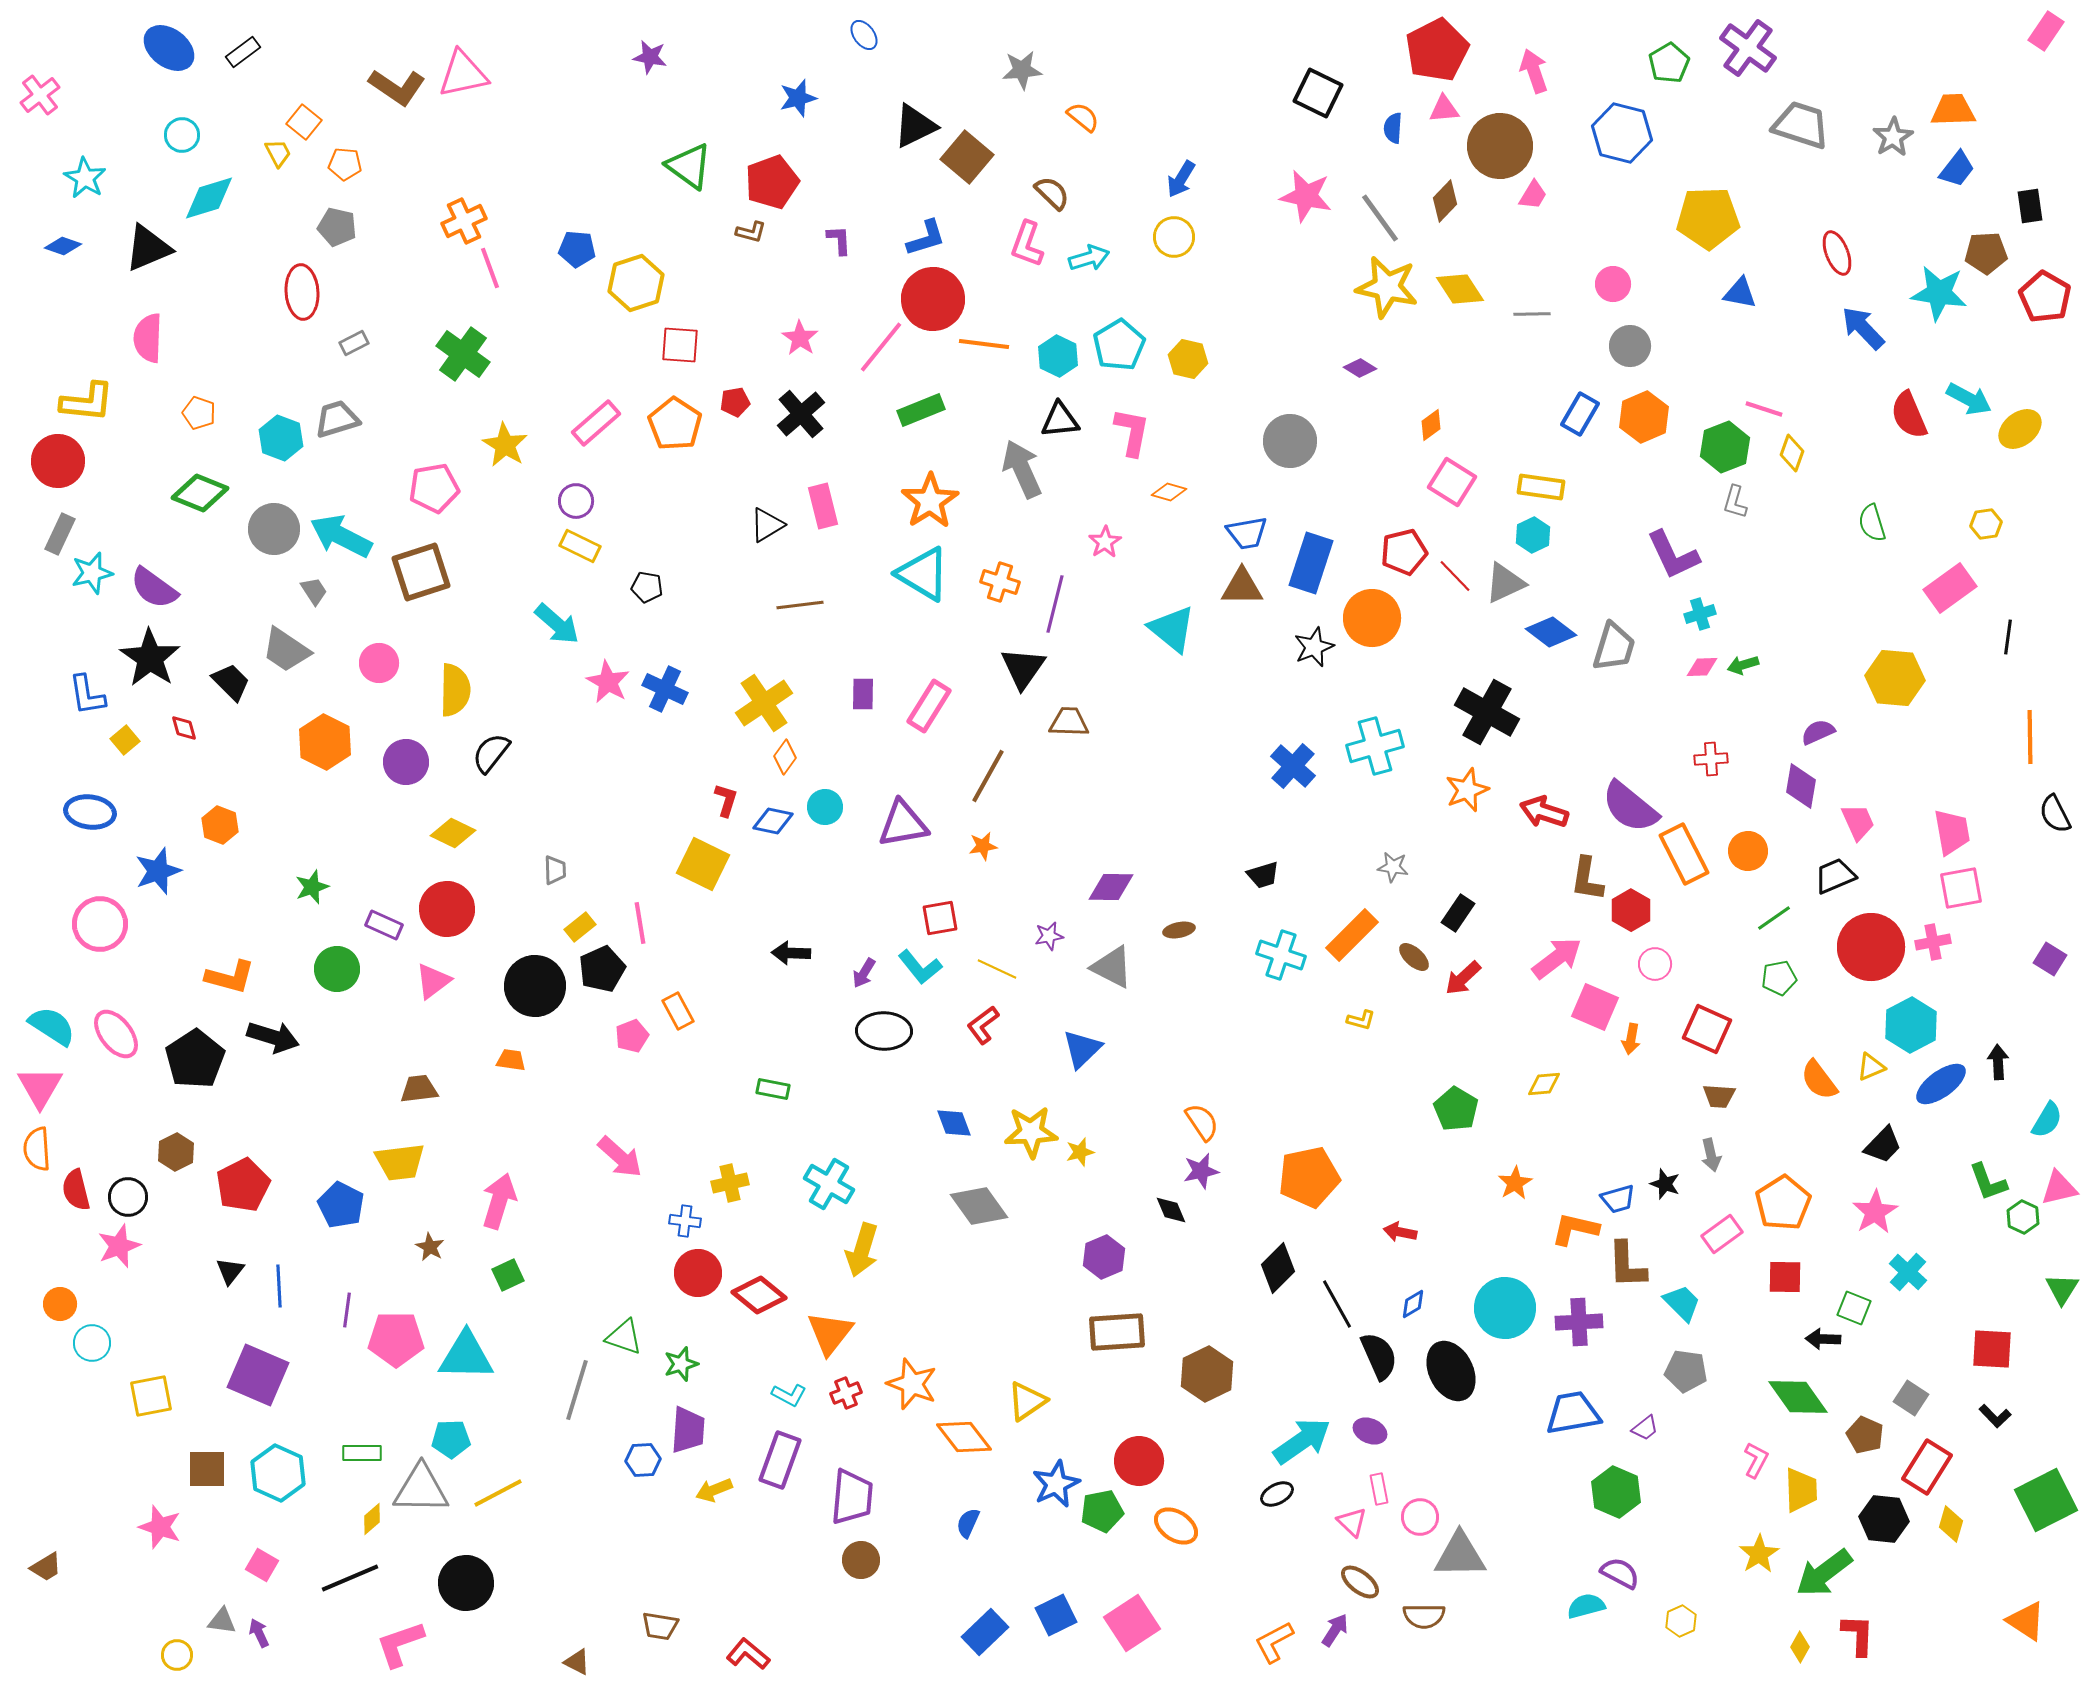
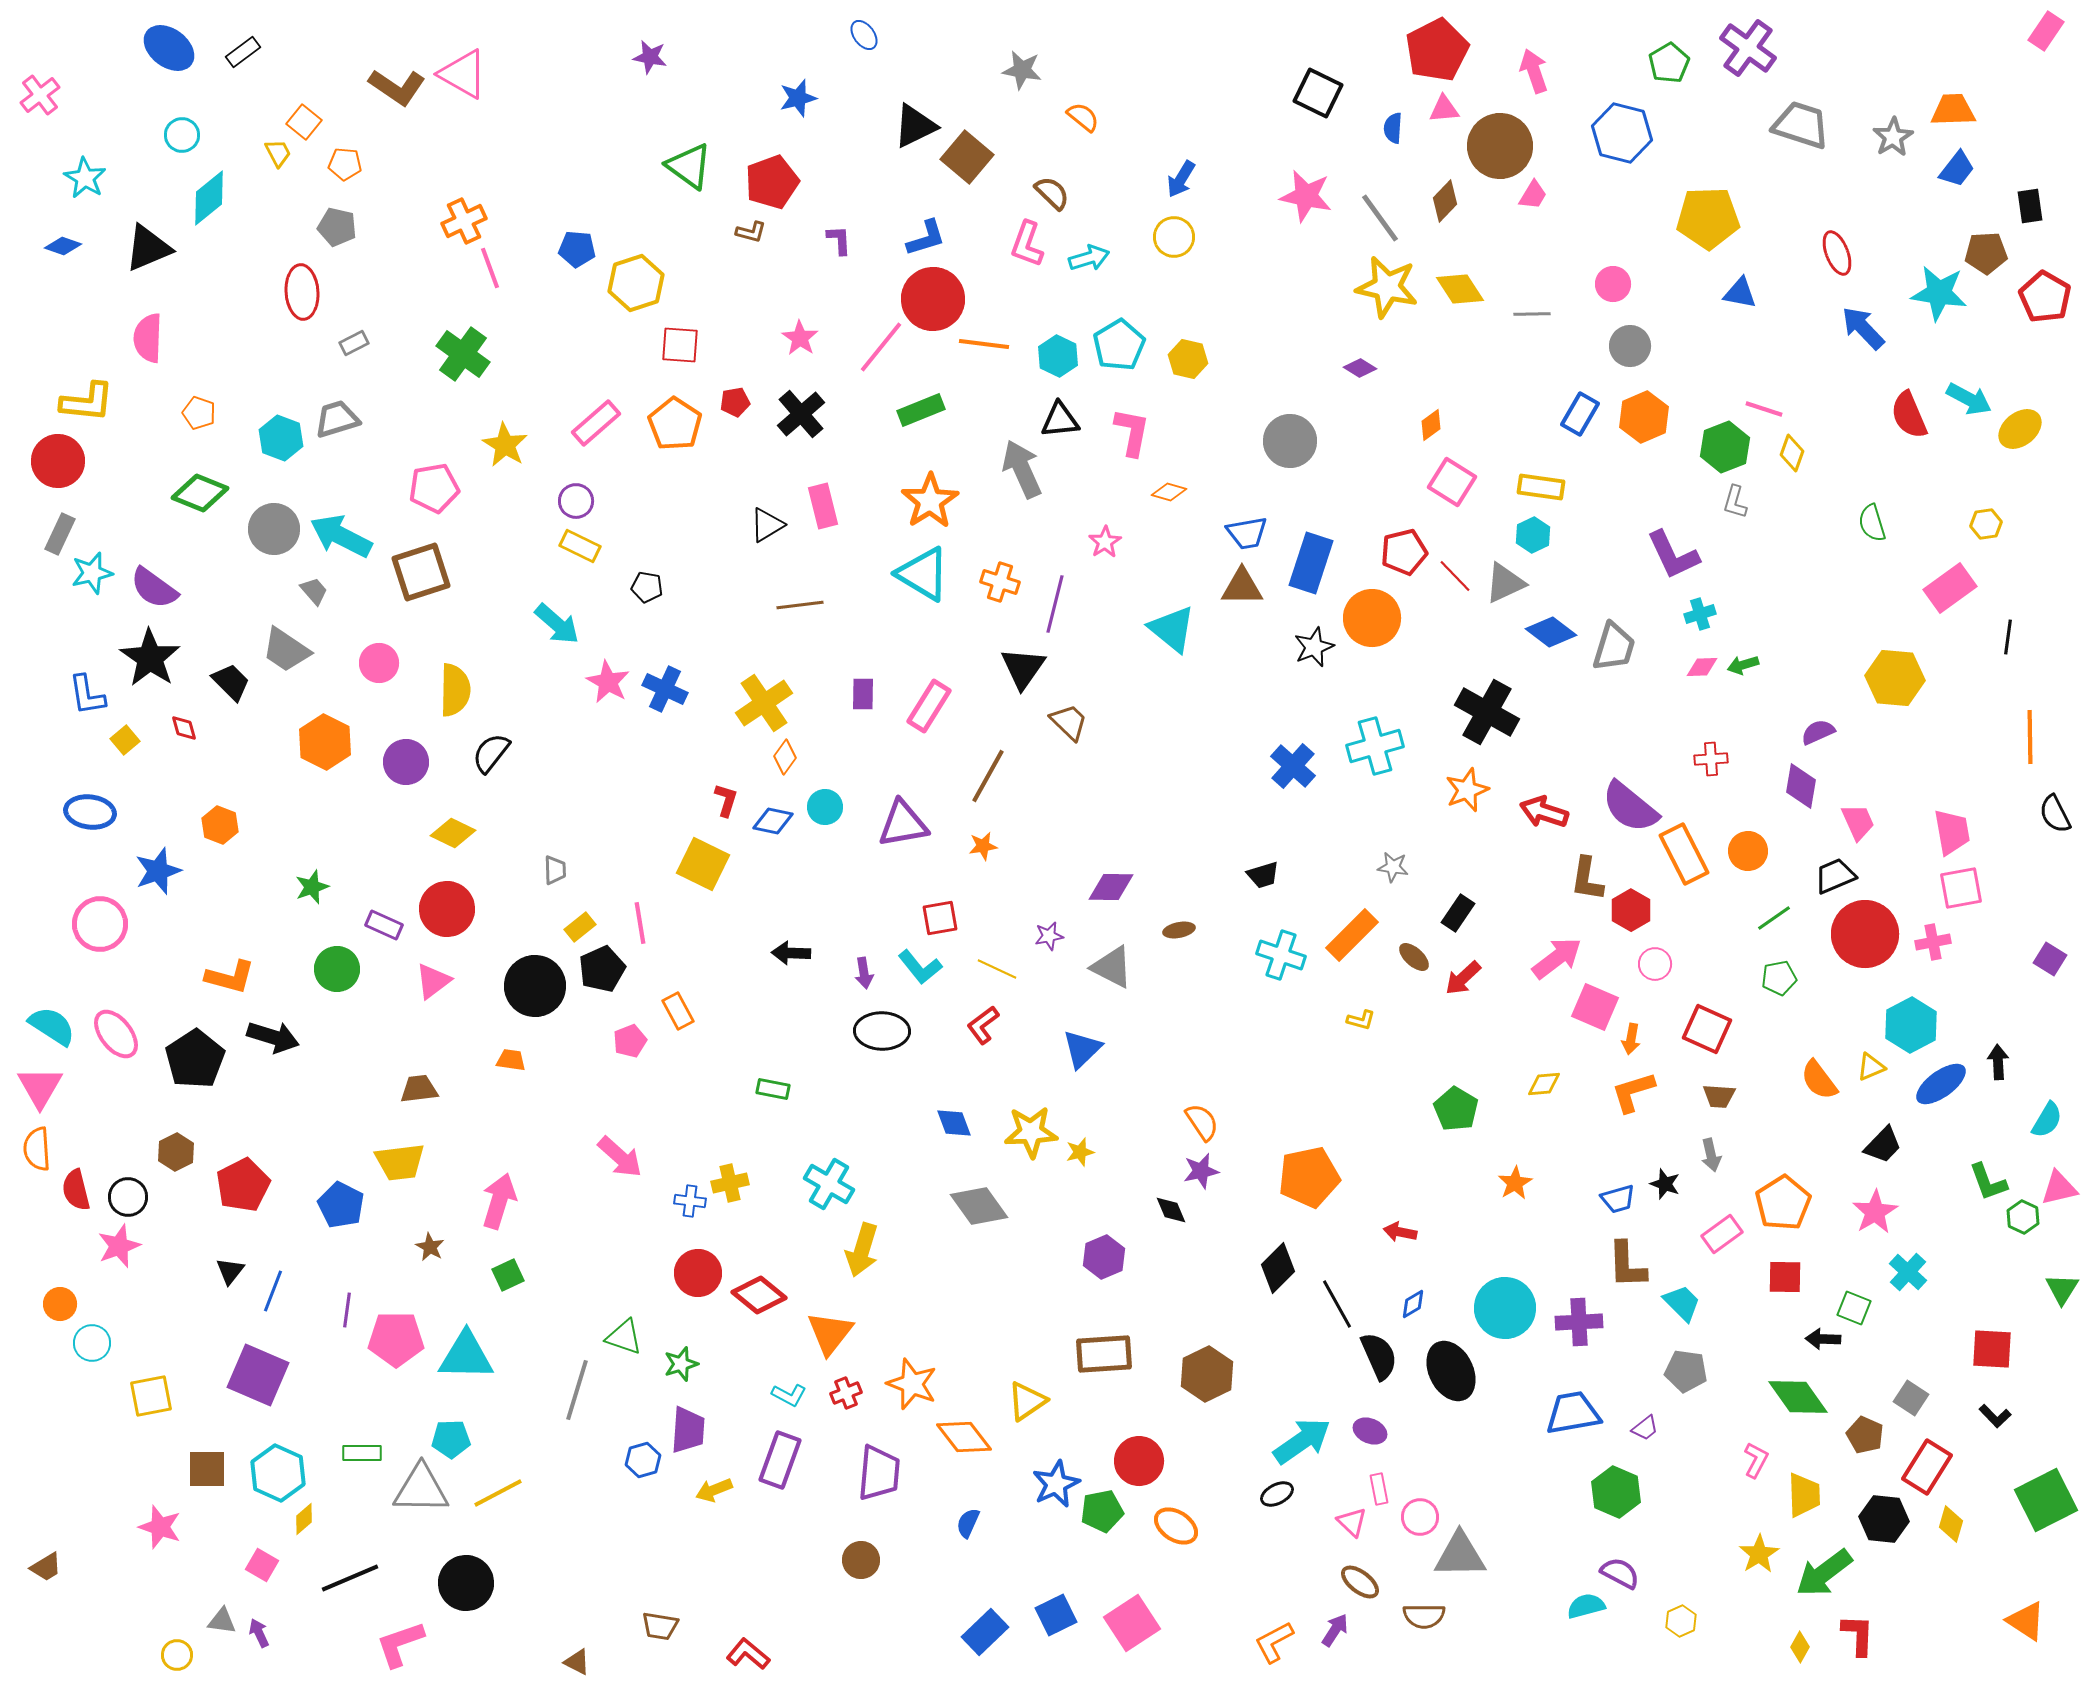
gray star at (1022, 70): rotated 15 degrees clockwise
pink triangle at (463, 74): rotated 42 degrees clockwise
cyan diamond at (209, 198): rotated 22 degrees counterclockwise
gray trapezoid at (314, 591): rotated 8 degrees counterclockwise
brown trapezoid at (1069, 722): rotated 42 degrees clockwise
red circle at (1871, 947): moved 6 px left, 13 px up
purple arrow at (864, 973): rotated 40 degrees counterclockwise
black ellipse at (884, 1031): moved 2 px left
pink pentagon at (632, 1036): moved 2 px left, 5 px down
blue cross at (685, 1221): moved 5 px right, 20 px up
orange L-shape at (1575, 1229): moved 58 px right, 137 px up; rotated 30 degrees counterclockwise
blue line at (279, 1286): moved 6 px left, 5 px down; rotated 24 degrees clockwise
brown rectangle at (1117, 1332): moved 13 px left, 22 px down
blue hexagon at (643, 1460): rotated 12 degrees counterclockwise
yellow trapezoid at (1801, 1490): moved 3 px right, 5 px down
purple trapezoid at (852, 1497): moved 27 px right, 24 px up
yellow diamond at (372, 1519): moved 68 px left
